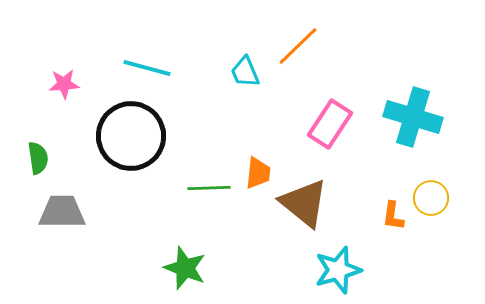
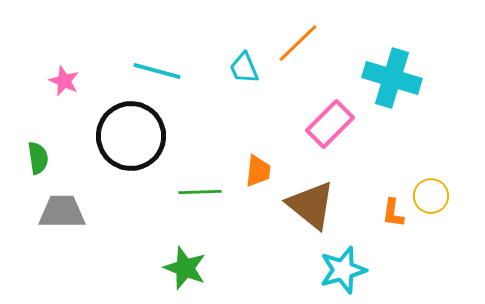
orange line: moved 3 px up
cyan line: moved 10 px right, 3 px down
cyan trapezoid: moved 1 px left, 4 px up
pink star: moved 3 px up; rotated 28 degrees clockwise
cyan cross: moved 21 px left, 39 px up
pink rectangle: rotated 12 degrees clockwise
orange trapezoid: moved 2 px up
green line: moved 9 px left, 4 px down
yellow circle: moved 2 px up
brown triangle: moved 7 px right, 2 px down
orange L-shape: moved 3 px up
cyan star: moved 5 px right
